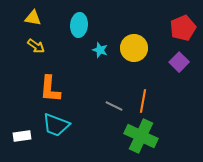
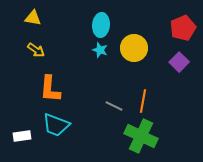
cyan ellipse: moved 22 px right
yellow arrow: moved 4 px down
